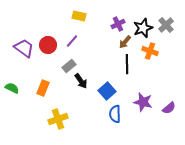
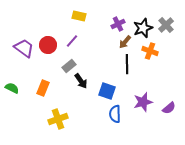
blue square: rotated 30 degrees counterclockwise
purple star: rotated 30 degrees counterclockwise
